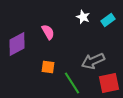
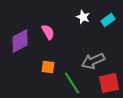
purple diamond: moved 3 px right, 3 px up
